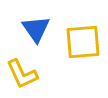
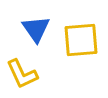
yellow square: moved 2 px left, 2 px up
